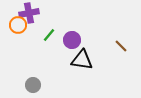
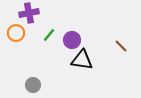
orange circle: moved 2 px left, 8 px down
